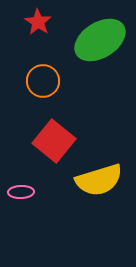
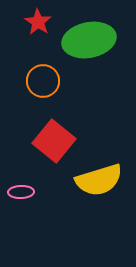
green ellipse: moved 11 px left; rotated 21 degrees clockwise
